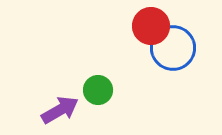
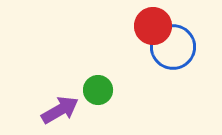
red circle: moved 2 px right
blue circle: moved 1 px up
